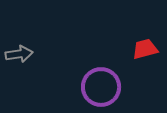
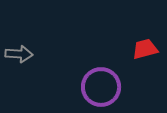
gray arrow: rotated 12 degrees clockwise
